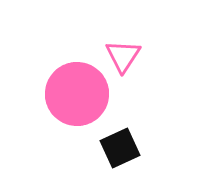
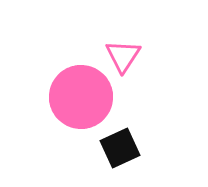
pink circle: moved 4 px right, 3 px down
